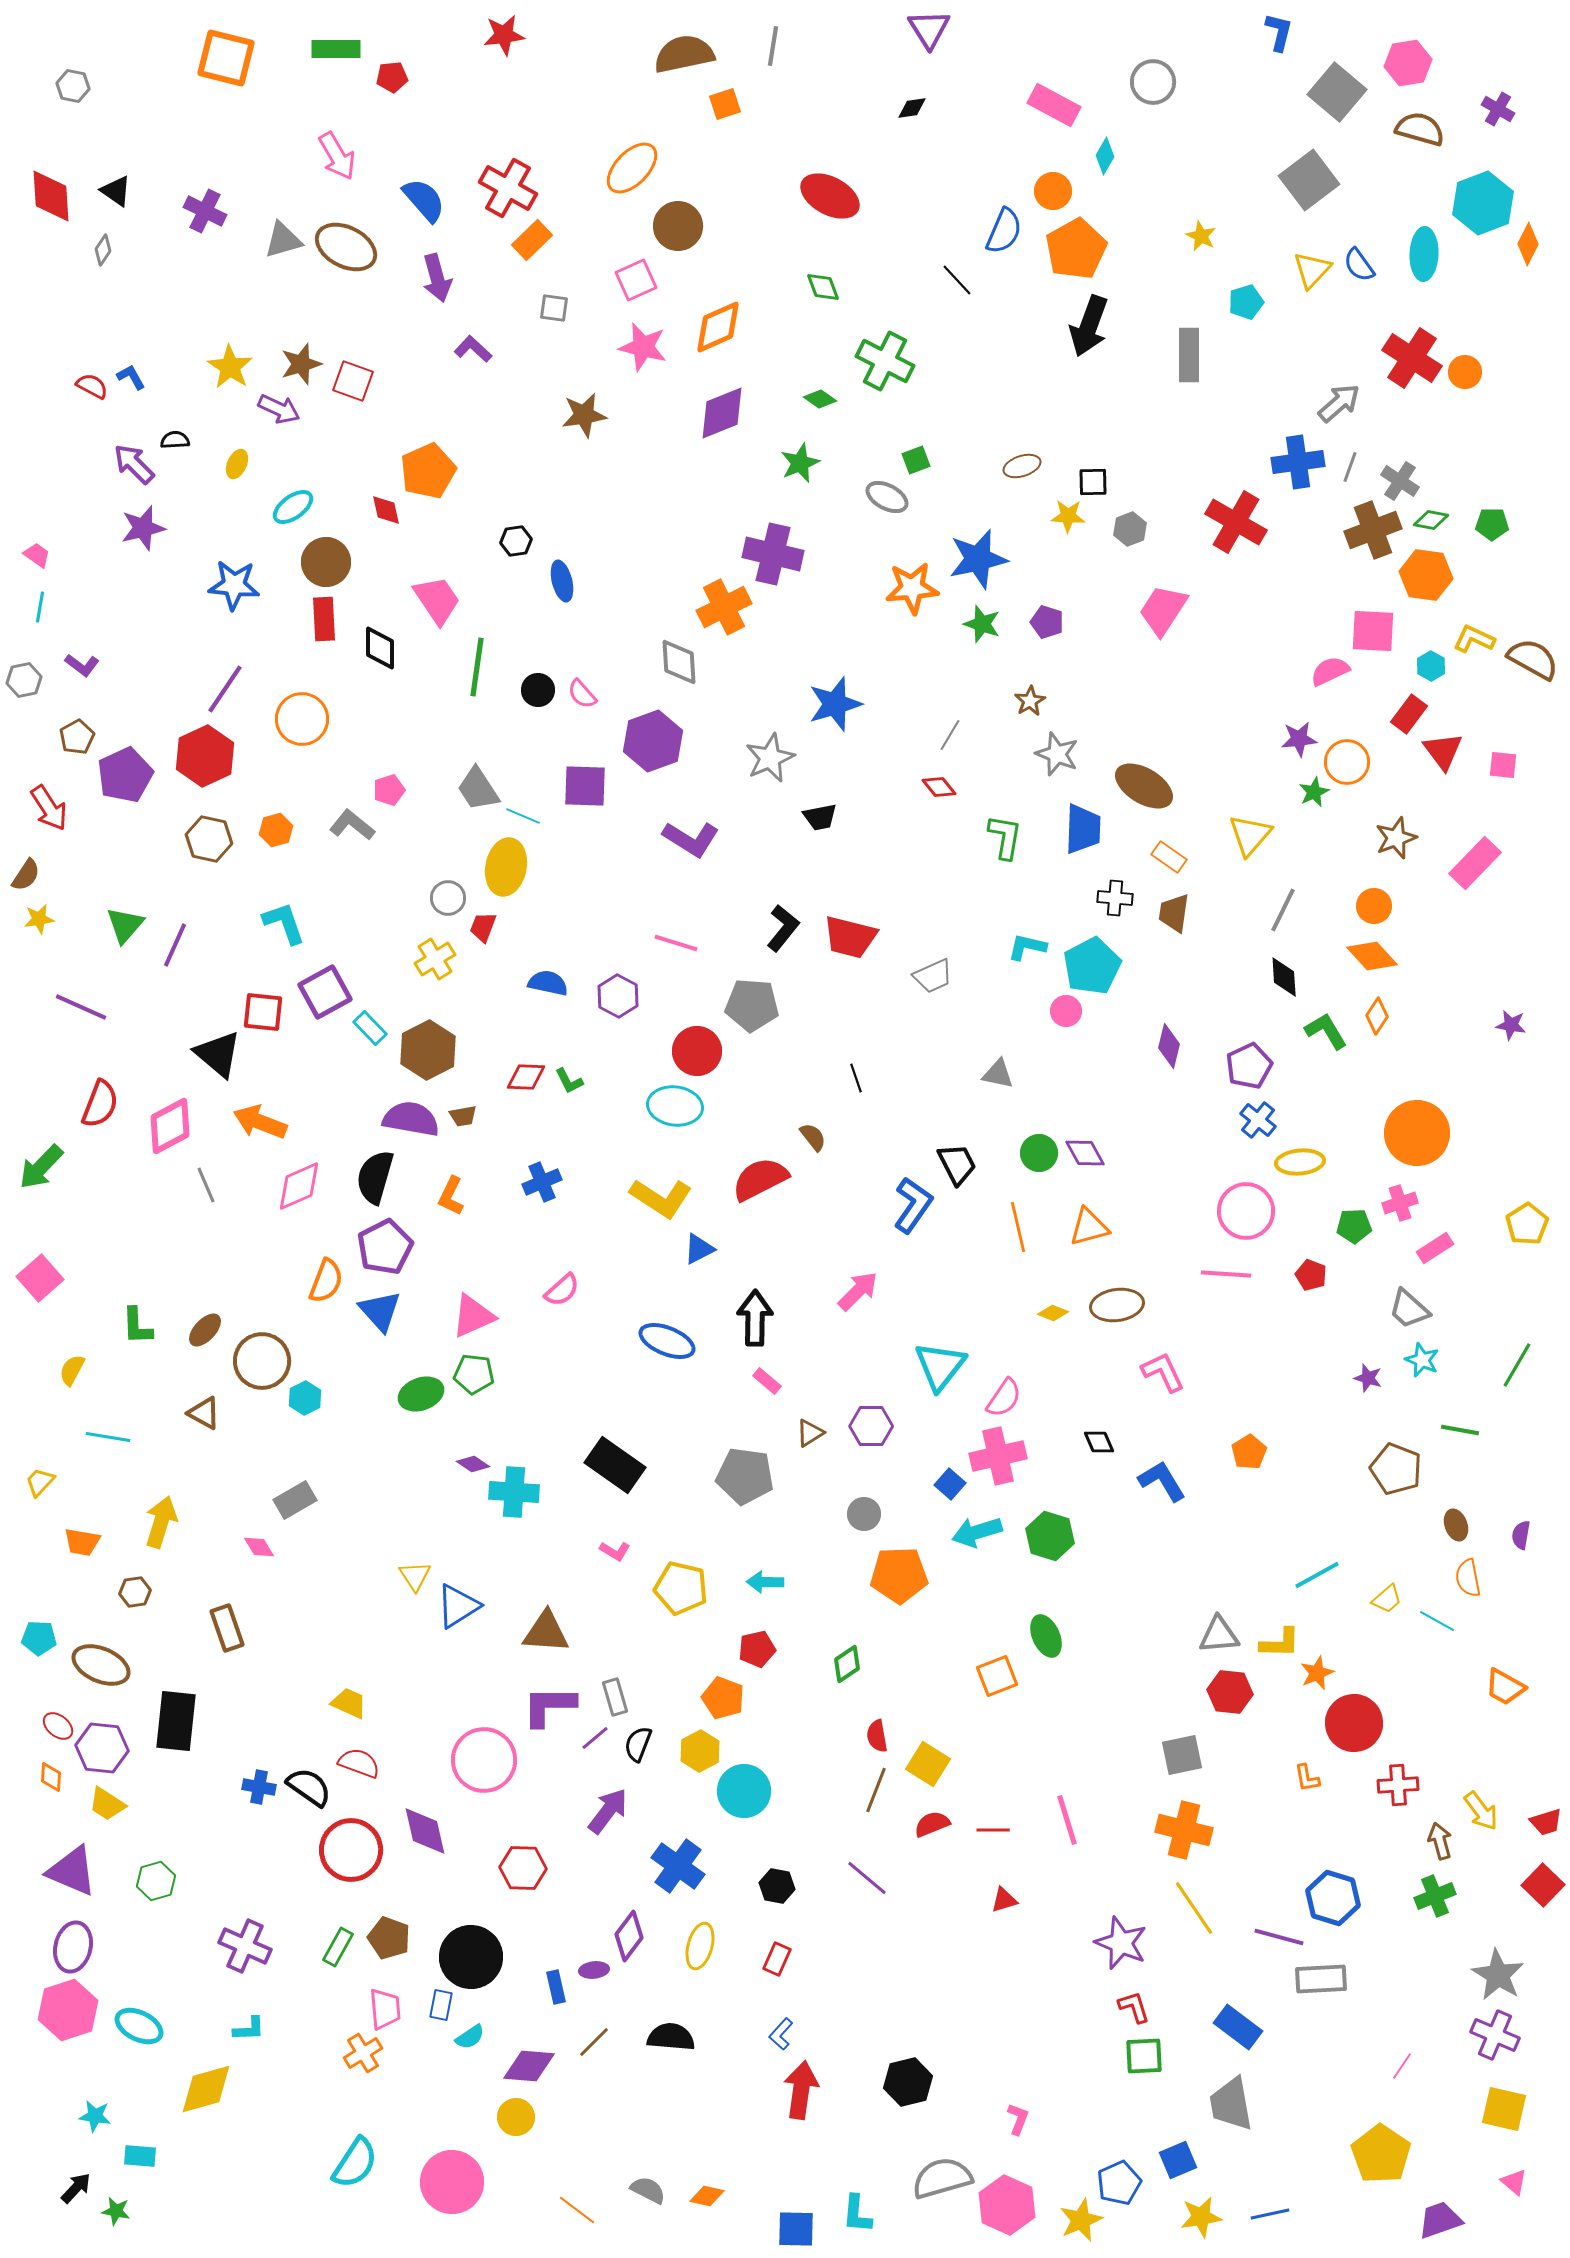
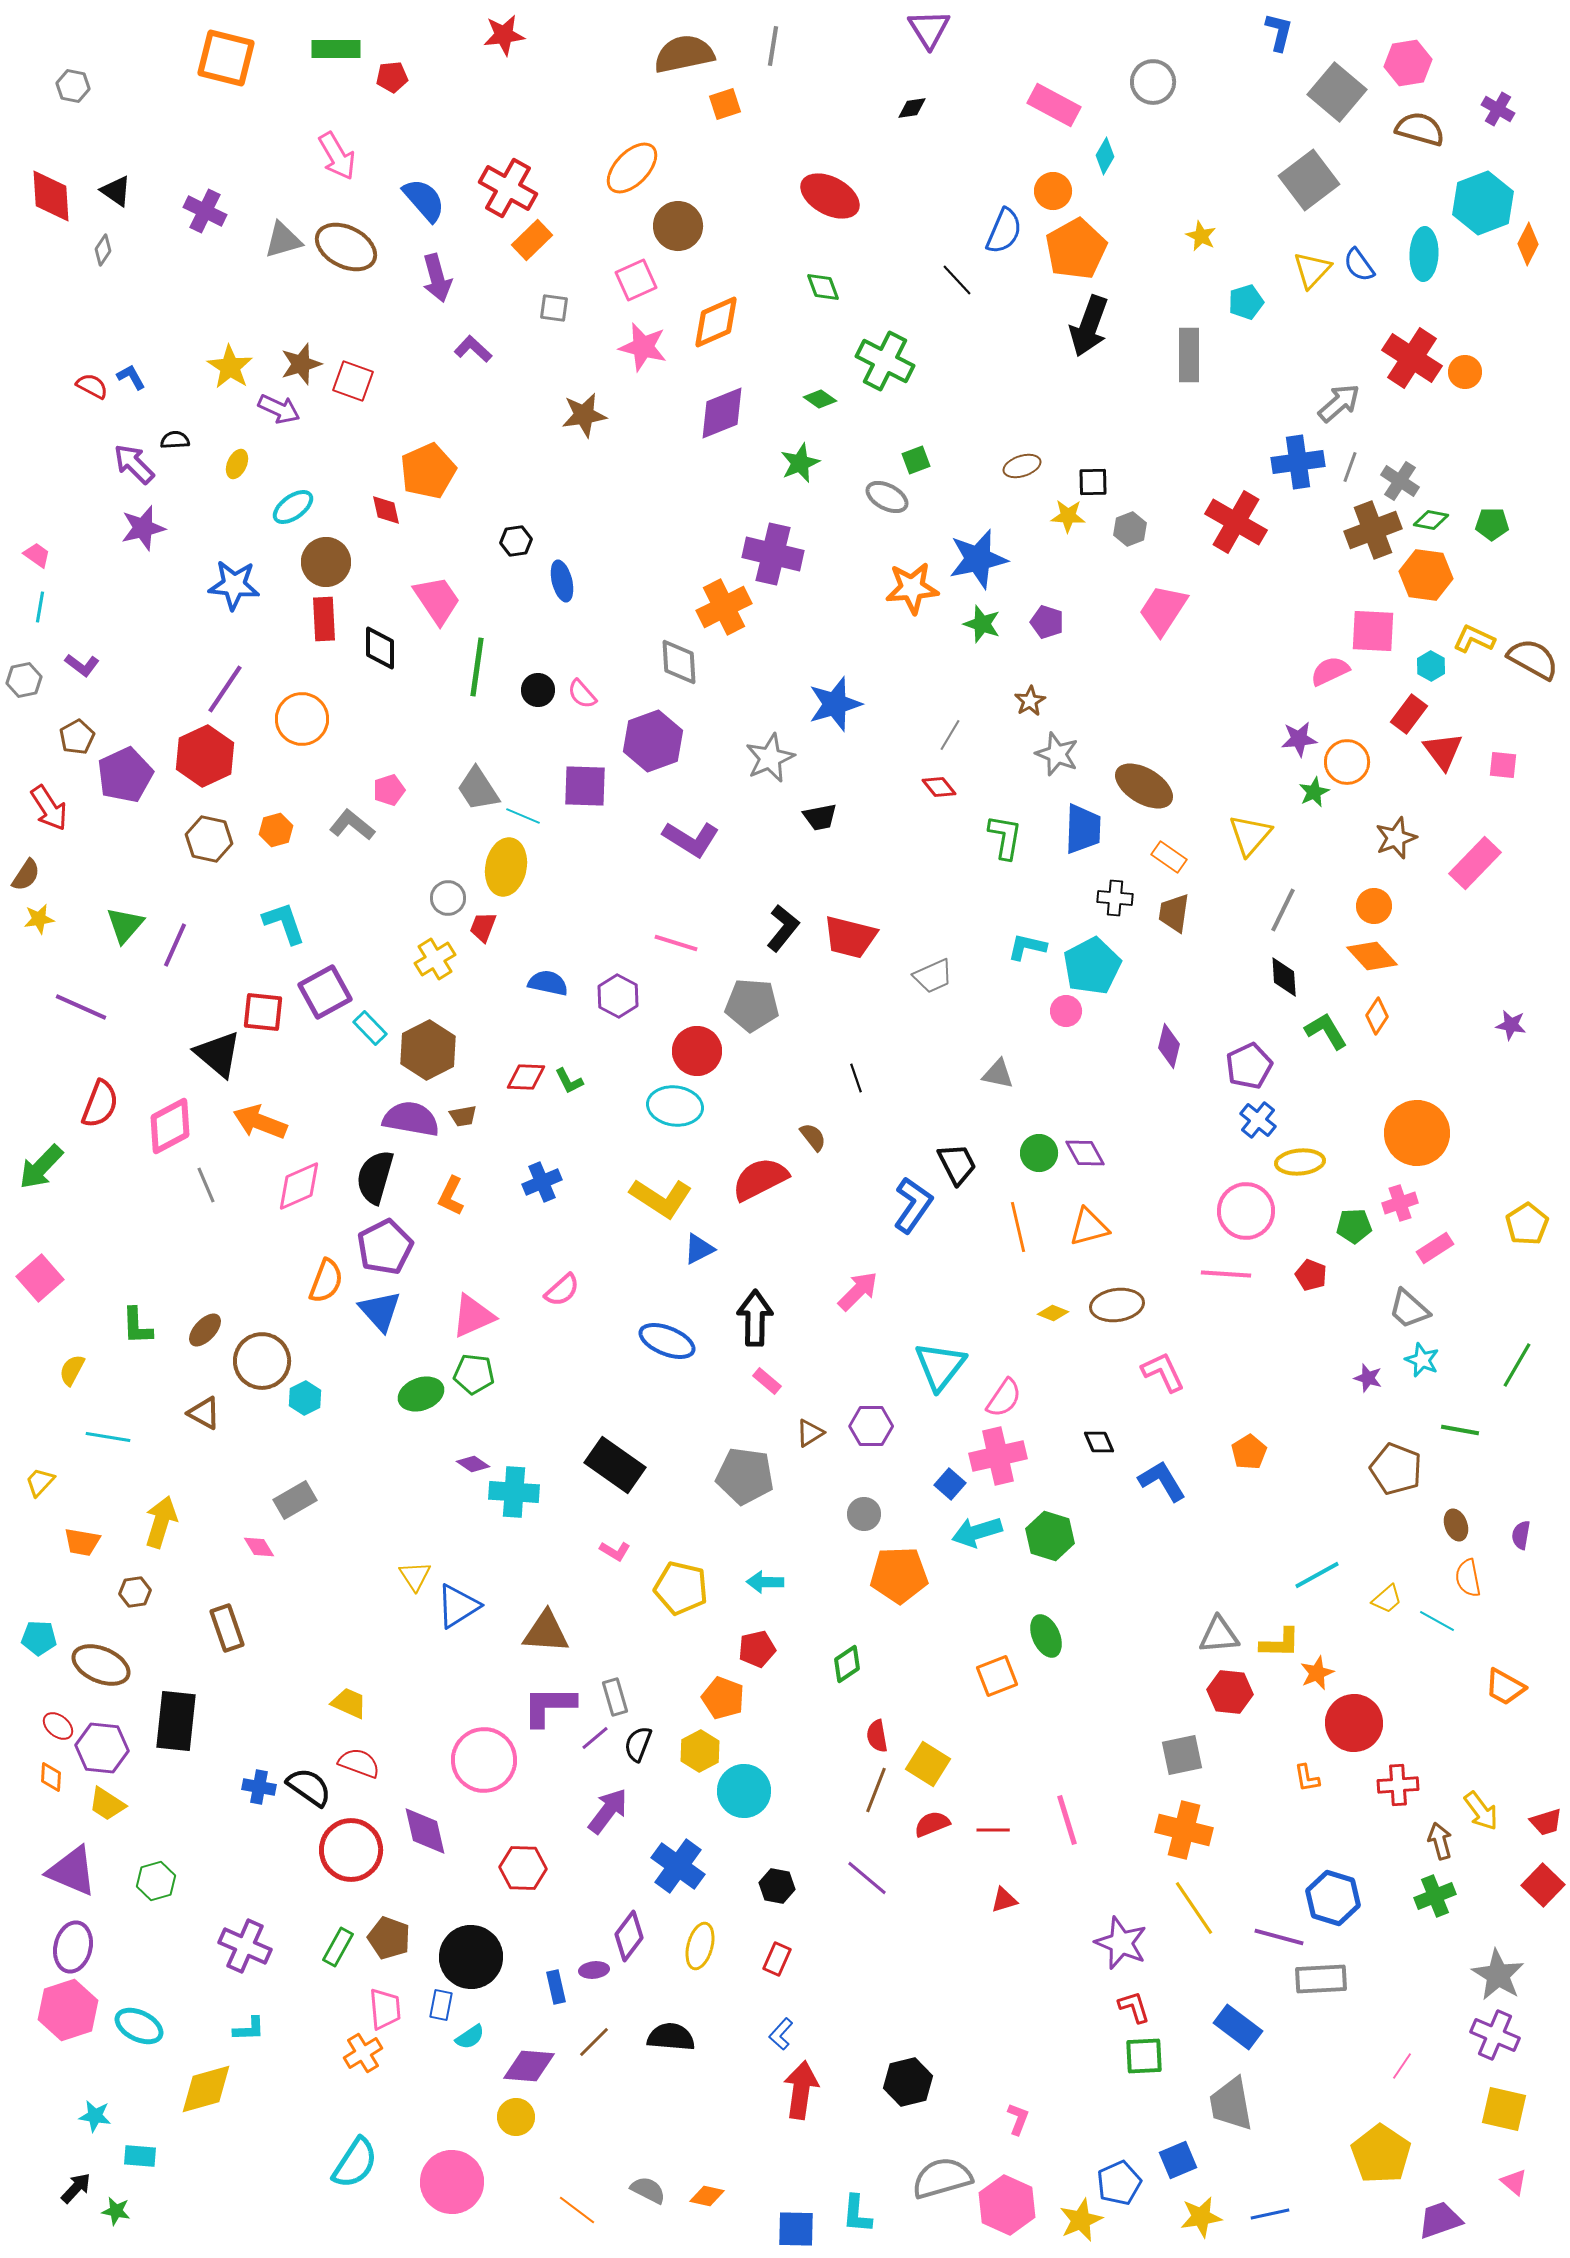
orange diamond at (718, 327): moved 2 px left, 5 px up
